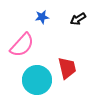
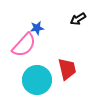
blue star: moved 5 px left, 11 px down
pink semicircle: moved 2 px right
red trapezoid: moved 1 px down
